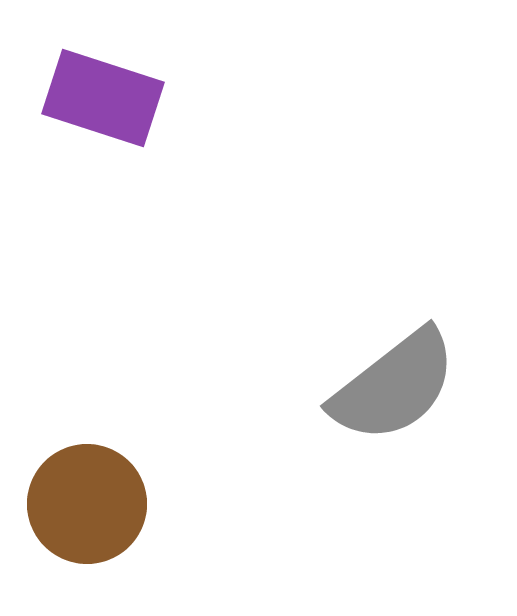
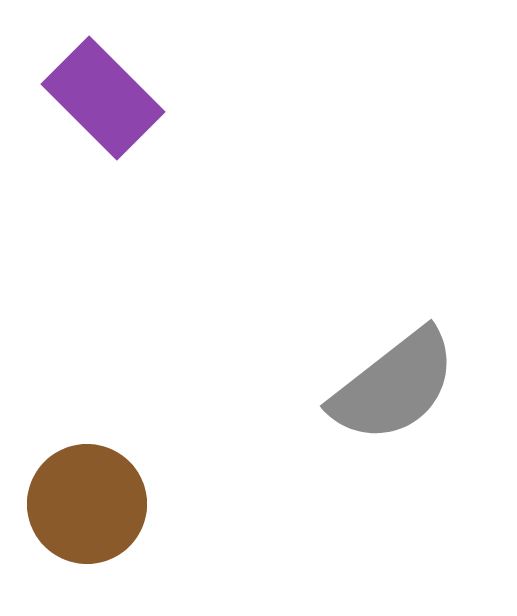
purple rectangle: rotated 27 degrees clockwise
